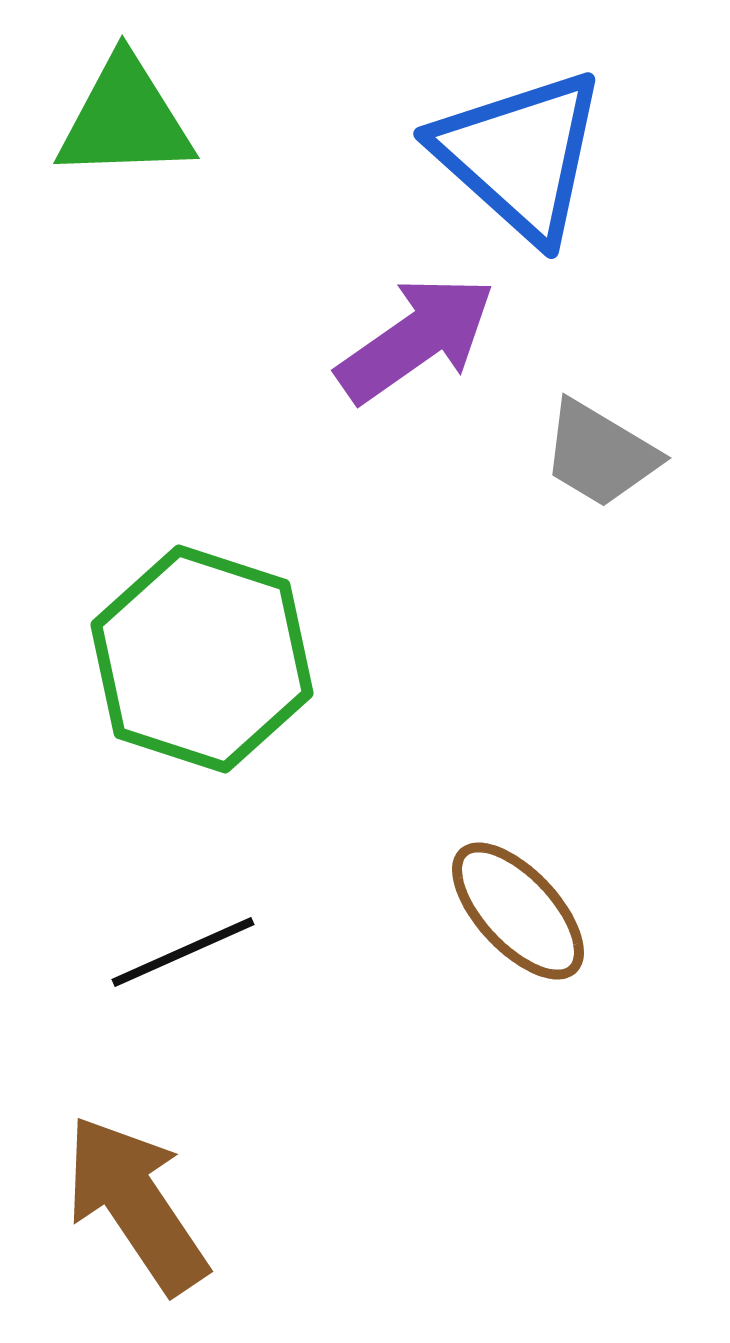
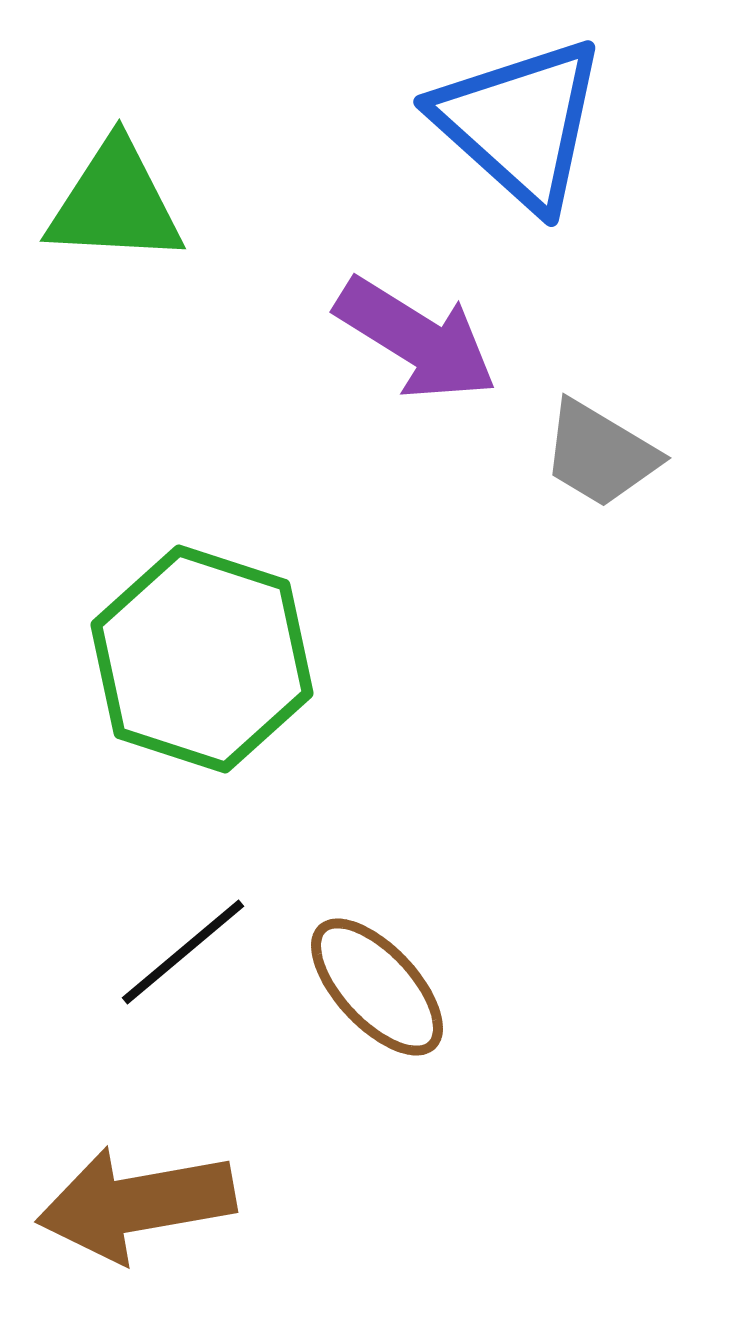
green triangle: moved 10 px left, 84 px down; rotated 5 degrees clockwise
blue triangle: moved 32 px up
purple arrow: rotated 67 degrees clockwise
brown ellipse: moved 141 px left, 76 px down
black line: rotated 16 degrees counterclockwise
brown arrow: rotated 66 degrees counterclockwise
